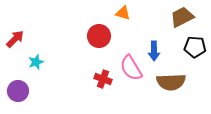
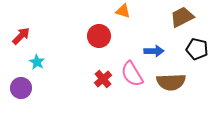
orange triangle: moved 2 px up
red arrow: moved 6 px right, 3 px up
black pentagon: moved 2 px right, 2 px down; rotated 10 degrees clockwise
blue arrow: rotated 90 degrees counterclockwise
cyan star: moved 1 px right; rotated 21 degrees counterclockwise
pink semicircle: moved 1 px right, 6 px down
red cross: rotated 30 degrees clockwise
purple circle: moved 3 px right, 3 px up
